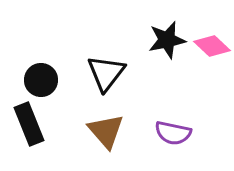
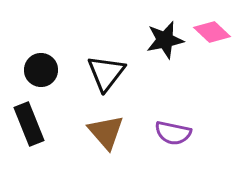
black star: moved 2 px left
pink diamond: moved 14 px up
black circle: moved 10 px up
brown triangle: moved 1 px down
